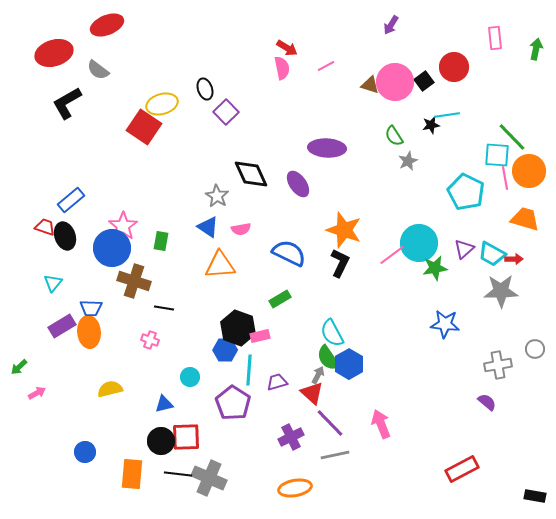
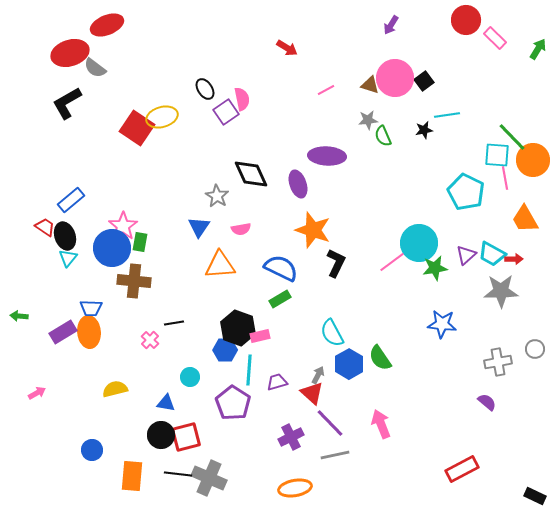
pink rectangle at (495, 38): rotated 40 degrees counterclockwise
green arrow at (536, 49): moved 2 px right; rotated 20 degrees clockwise
red ellipse at (54, 53): moved 16 px right
pink line at (326, 66): moved 24 px down
red circle at (454, 67): moved 12 px right, 47 px up
pink semicircle at (282, 68): moved 40 px left, 31 px down
gray semicircle at (98, 70): moved 3 px left, 2 px up
pink circle at (395, 82): moved 4 px up
black ellipse at (205, 89): rotated 15 degrees counterclockwise
yellow ellipse at (162, 104): moved 13 px down
purple square at (226, 112): rotated 10 degrees clockwise
black star at (431, 125): moved 7 px left, 5 px down
red square at (144, 127): moved 7 px left, 1 px down
green semicircle at (394, 136): moved 11 px left; rotated 10 degrees clockwise
purple ellipse at (327, 148): moved 8 px down
gray star at (408, 161): moved 40 px left, 41 px up; rotated 18 degrees clockwise
orange circle at (529, 171): moved 4 px right, 11 px up
purple ellipse at (298, 184): rotated 16 degrees clockwise
orange trapezoid at (525, 219): rotated 136 degrees counterclockwise
red trapezoid at (45, 227): rotated 15 degrees clockwise
blue triangle at (208, 227): moved 9 px left; rotated 30 degrees clockwise
orange star at (344, 230): moved 31 px left
green rectangle at (161, 241): moved 21 px left, 1 px down
purple triangle at (464, 249): moved 2 px right, 6 px down
blue semicircle at (289, 253): moved 8 px left, 15 px down
pink line at (392, 255): moved 7 px down
black L-shape at (340, 263): moved 4 px left
brown cross at (134, 281): rotated 12 degrees counterclockwise
cyan triangle at (53, 283): moved 15 px right, 25 px up
black line at (164, 308): moved 10 px right, 15 px down; rotated 18 degrees counterclockwise
blue star at (445, 324): moved 3 px left
purple rectangle at (62, 326): moved 1 px right, 6 px down
pink cross at (150, 340): rotated 24 degrees clockwise
green semicircle at (328, 358): moved 52 px right
gray cross at (498, 365): moved 3 px up
green arrow at (19, 367): moved 51 px up; rotated 48 degrees clockwise
yellow semicircle at (110, 389): moved 5 px right
blue triangle at (164, 404): moved 2 px right, 1 px up; rotated 24 degrees clockwise
red square at (186, 437): rotated 12 degrees counterclockwise
black circle at (161, 441): moved 6 px up
blue circle at (85, 452): moved 7 px right, 2 px up
orange rectangle at (132, 474): moved 2 px down
black rectangle at (535, 496): rotated 15 degrees clockwise
